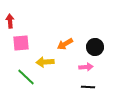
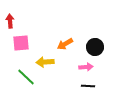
black line: moved 1 px up
